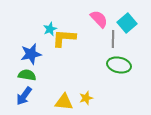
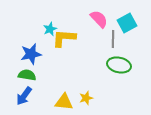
cyan square: rotated 12 degrees clockwise
